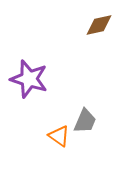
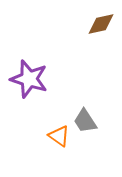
brown diamond: moved 2 px right, 1 px up
gray trapezoid: rotated 124 degrees clockwise
